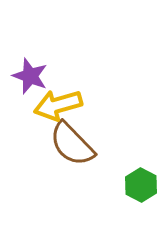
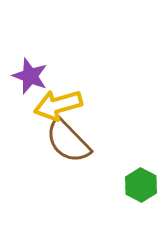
brown semicircle: moved 4 px left, 3 px up
